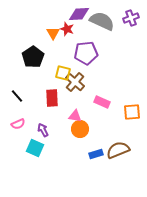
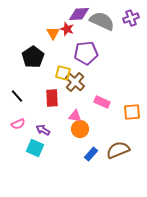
purple arrow: rotated 32 degrees counterclockwise
blue rectangle: moved 5 px left; rotated 32 degrees counterclockwise
